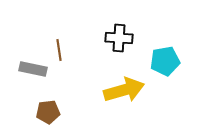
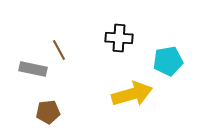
brown line: rotated 20 degrees counterclockwise
cyan pentagon: moved 3 px right
yellow arrow: moved 8 px right, 4 px down
